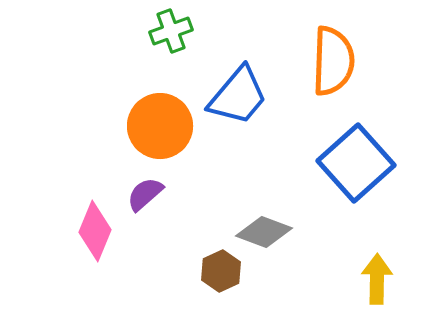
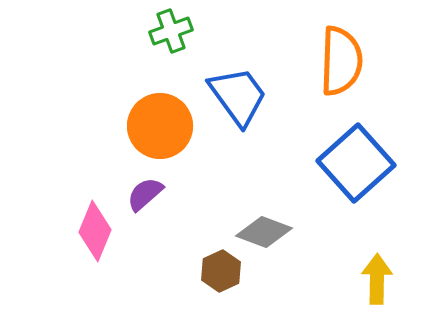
orange semicircle: moved 8 px right
blue trapezoid: rotated 76 degrees counterclockwise
